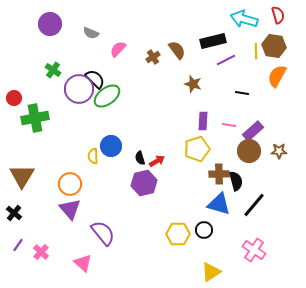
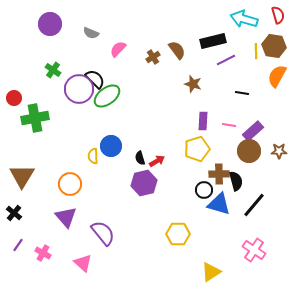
purple triangle at (70, 209): moved 4 px left, 8 px down
black circle at (204, 230): moved 40 px up
pink cross at (41, 252): moved 2 px right, 1 px down; rotated 14 degrees counterclockwise
